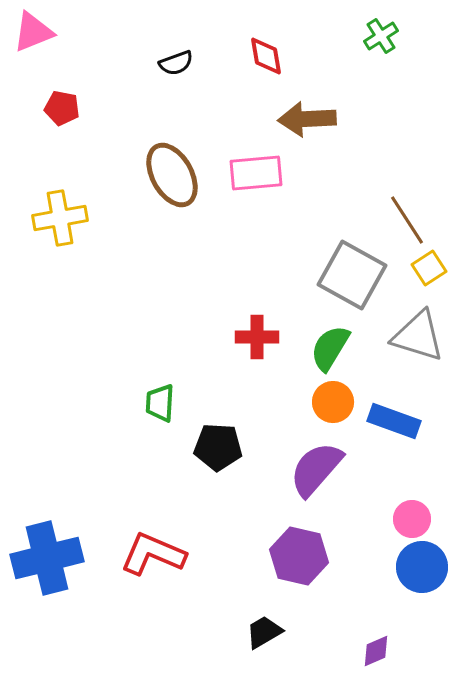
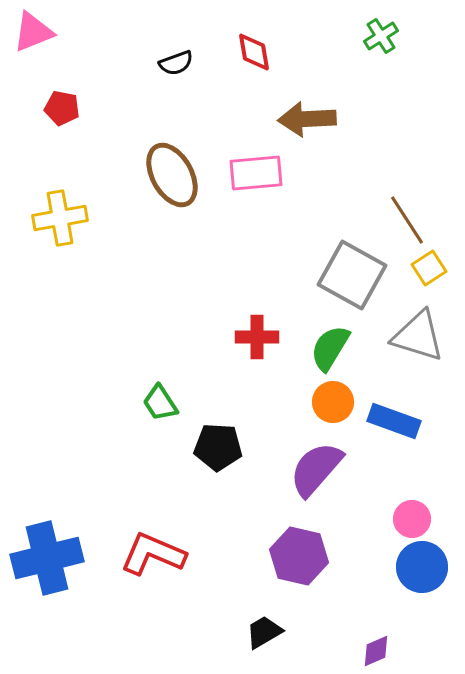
red diamond: moved 12 px left, 4 px up
green trapezoid: rotated 36 degrees counterclockwise
